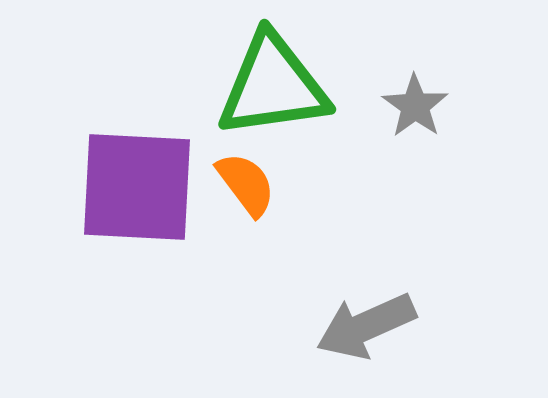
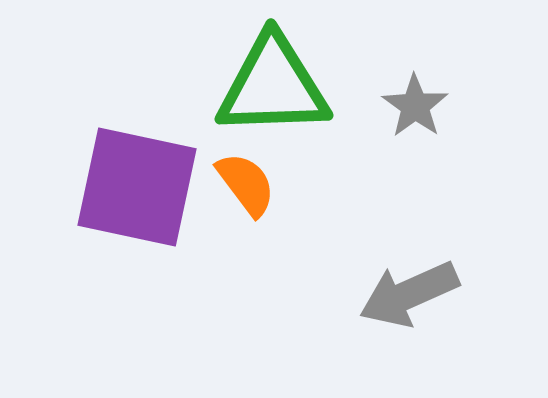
green triangle: rotated 6 degrees clockwise
purple square: rotated 9 degrees clockwise
gray arrow: moved 43 px right, 32 px up
